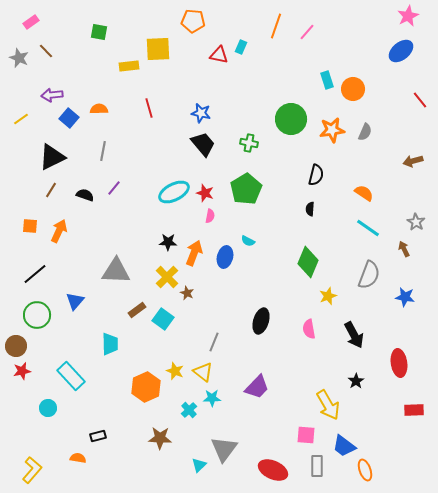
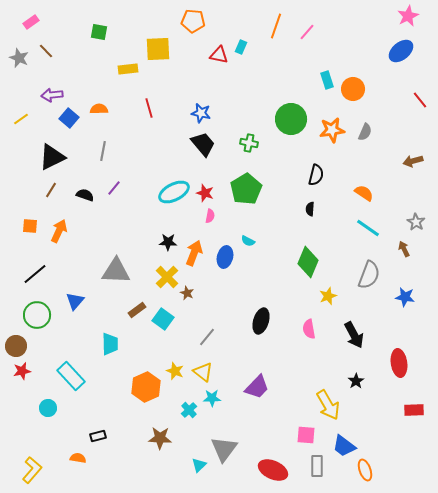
yellow rectangle at (129, 66): moved 1 px left, 3 px down
gray line at (214, 342): moved 7 px left, 5 px up; rotated 18 degrees clockwise
